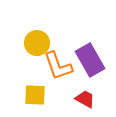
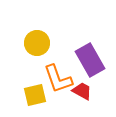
orange L-shape: moved 13 px down
yellow square: rotated 15 degrees counterclockwise
red trapezoid: moved 3 px left, 8 px up
